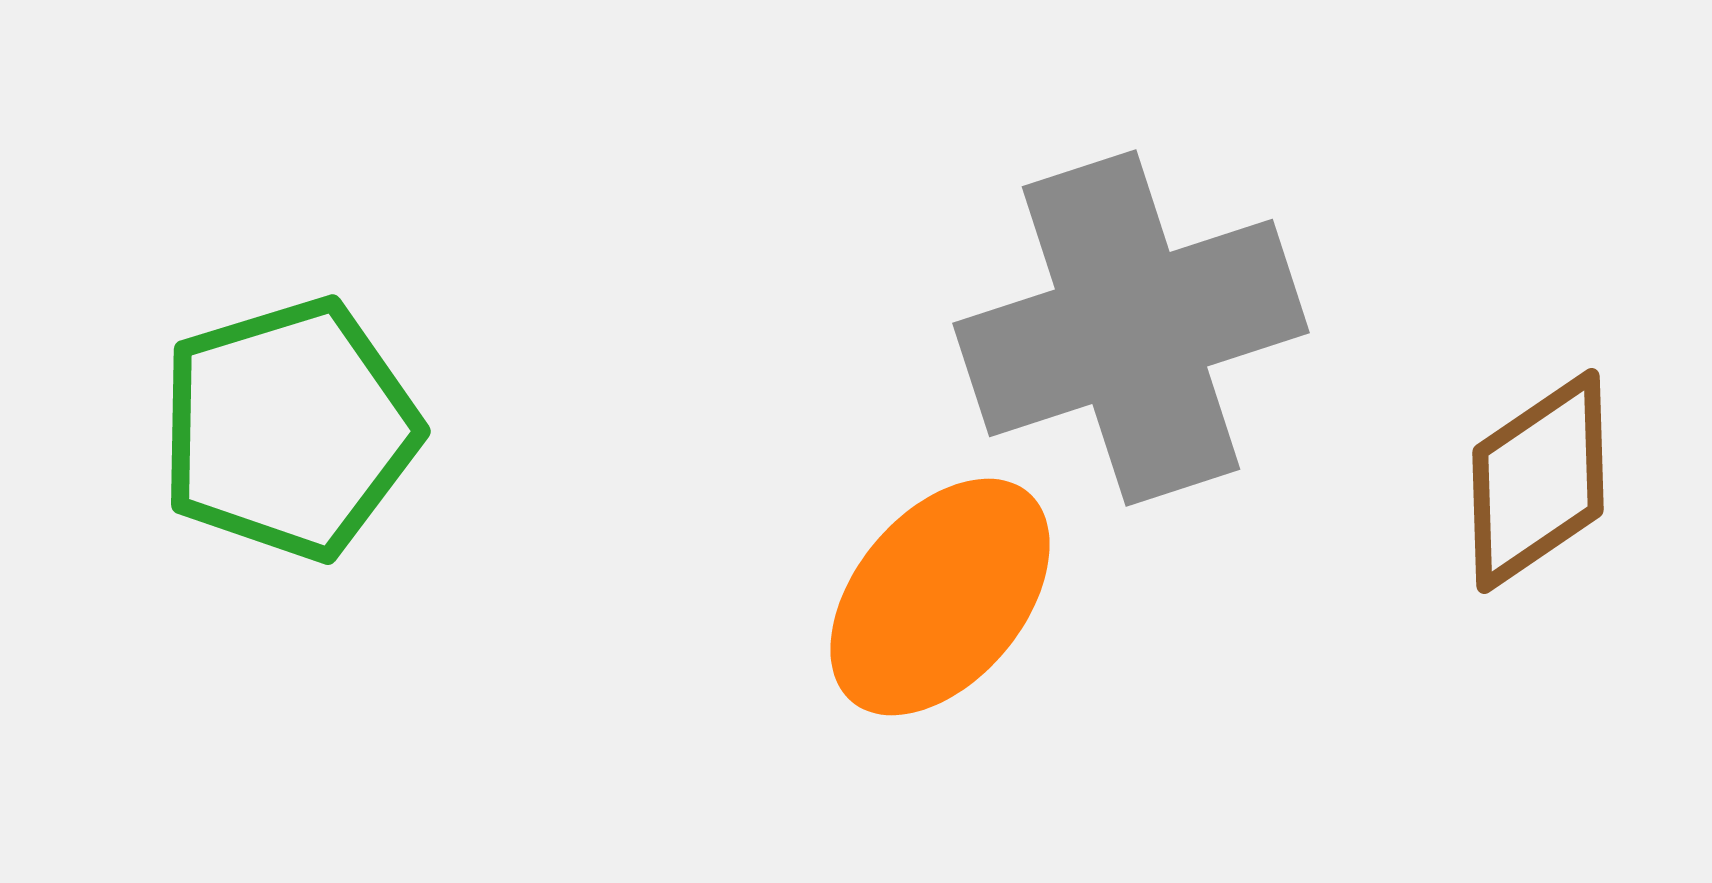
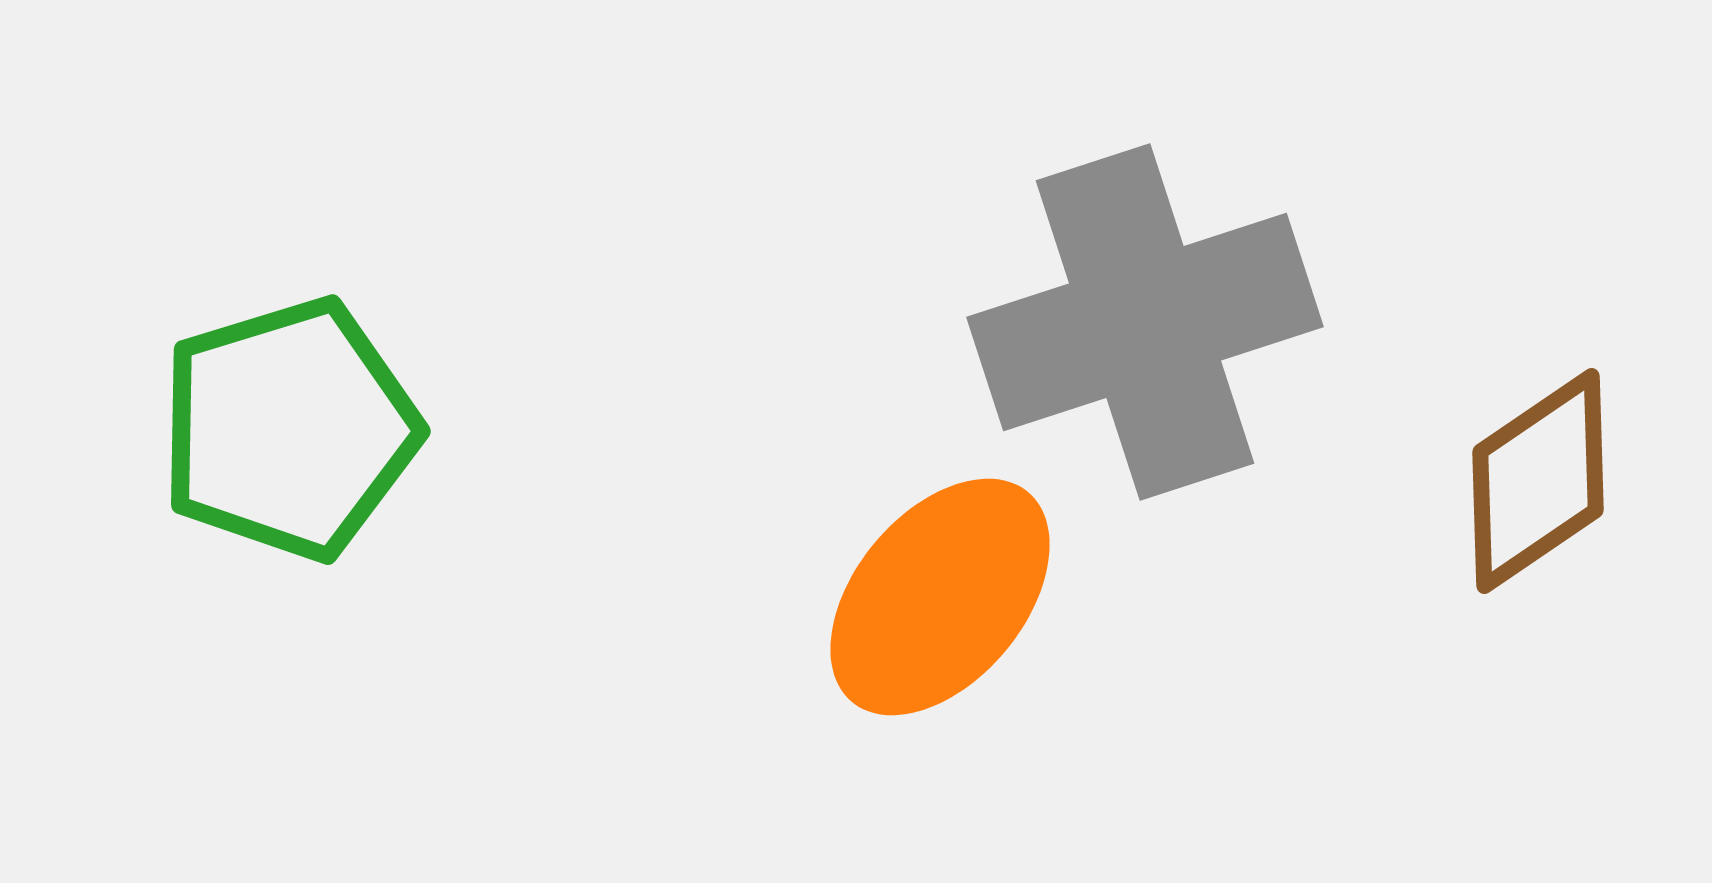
gray cross: moved 14 px right, 6 px up
